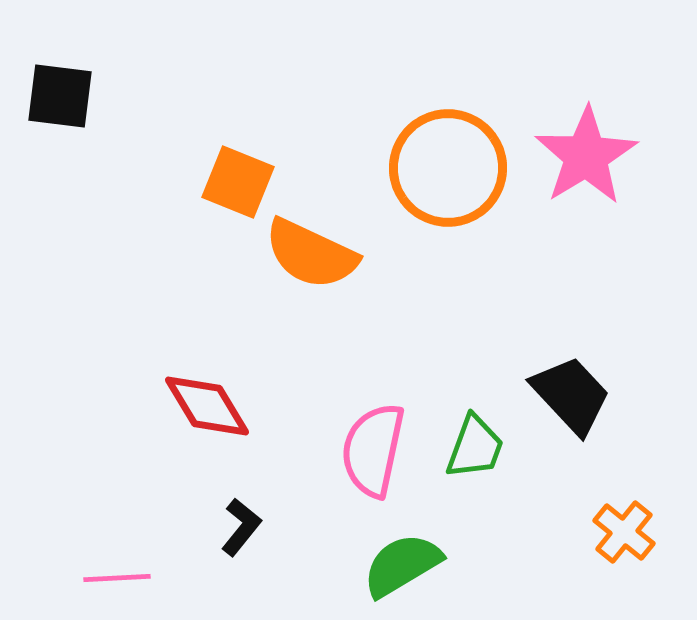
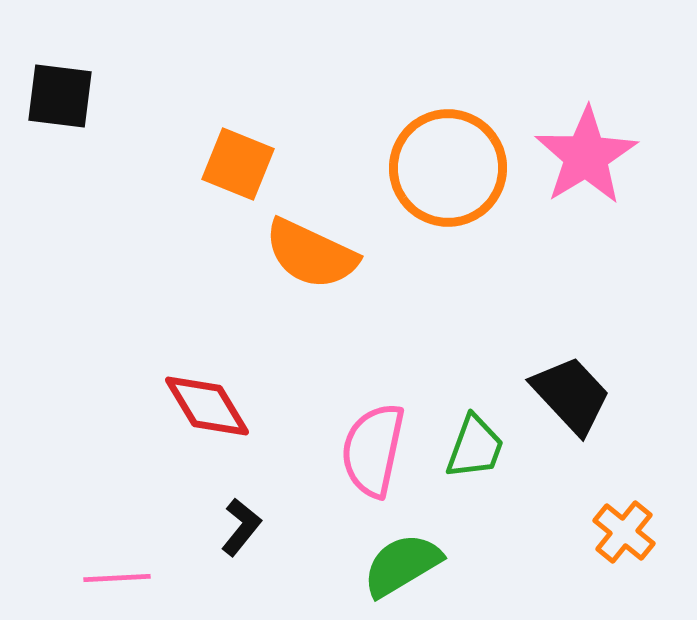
orange square: moved 18 px up
